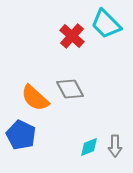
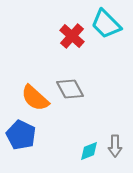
cyan diamond: moved 4 px down
